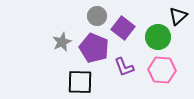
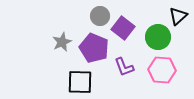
gray circle: moved 3 px right
